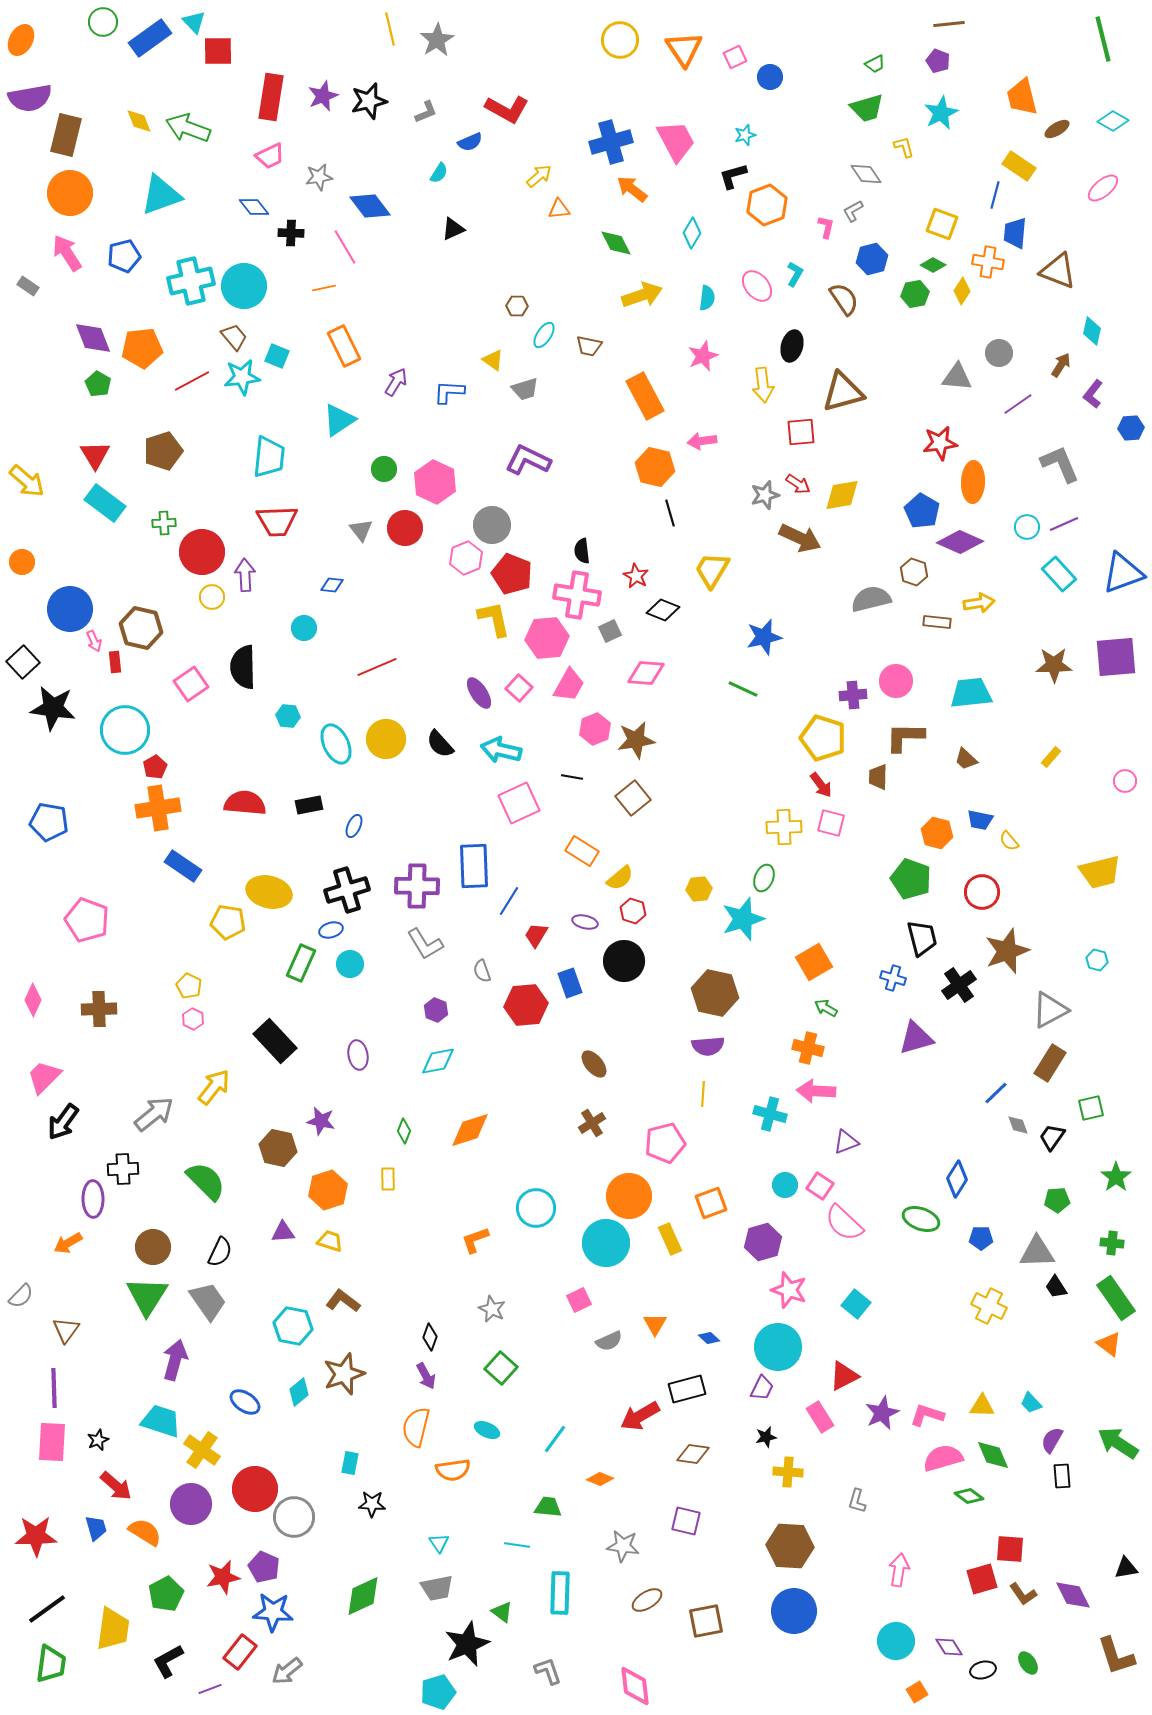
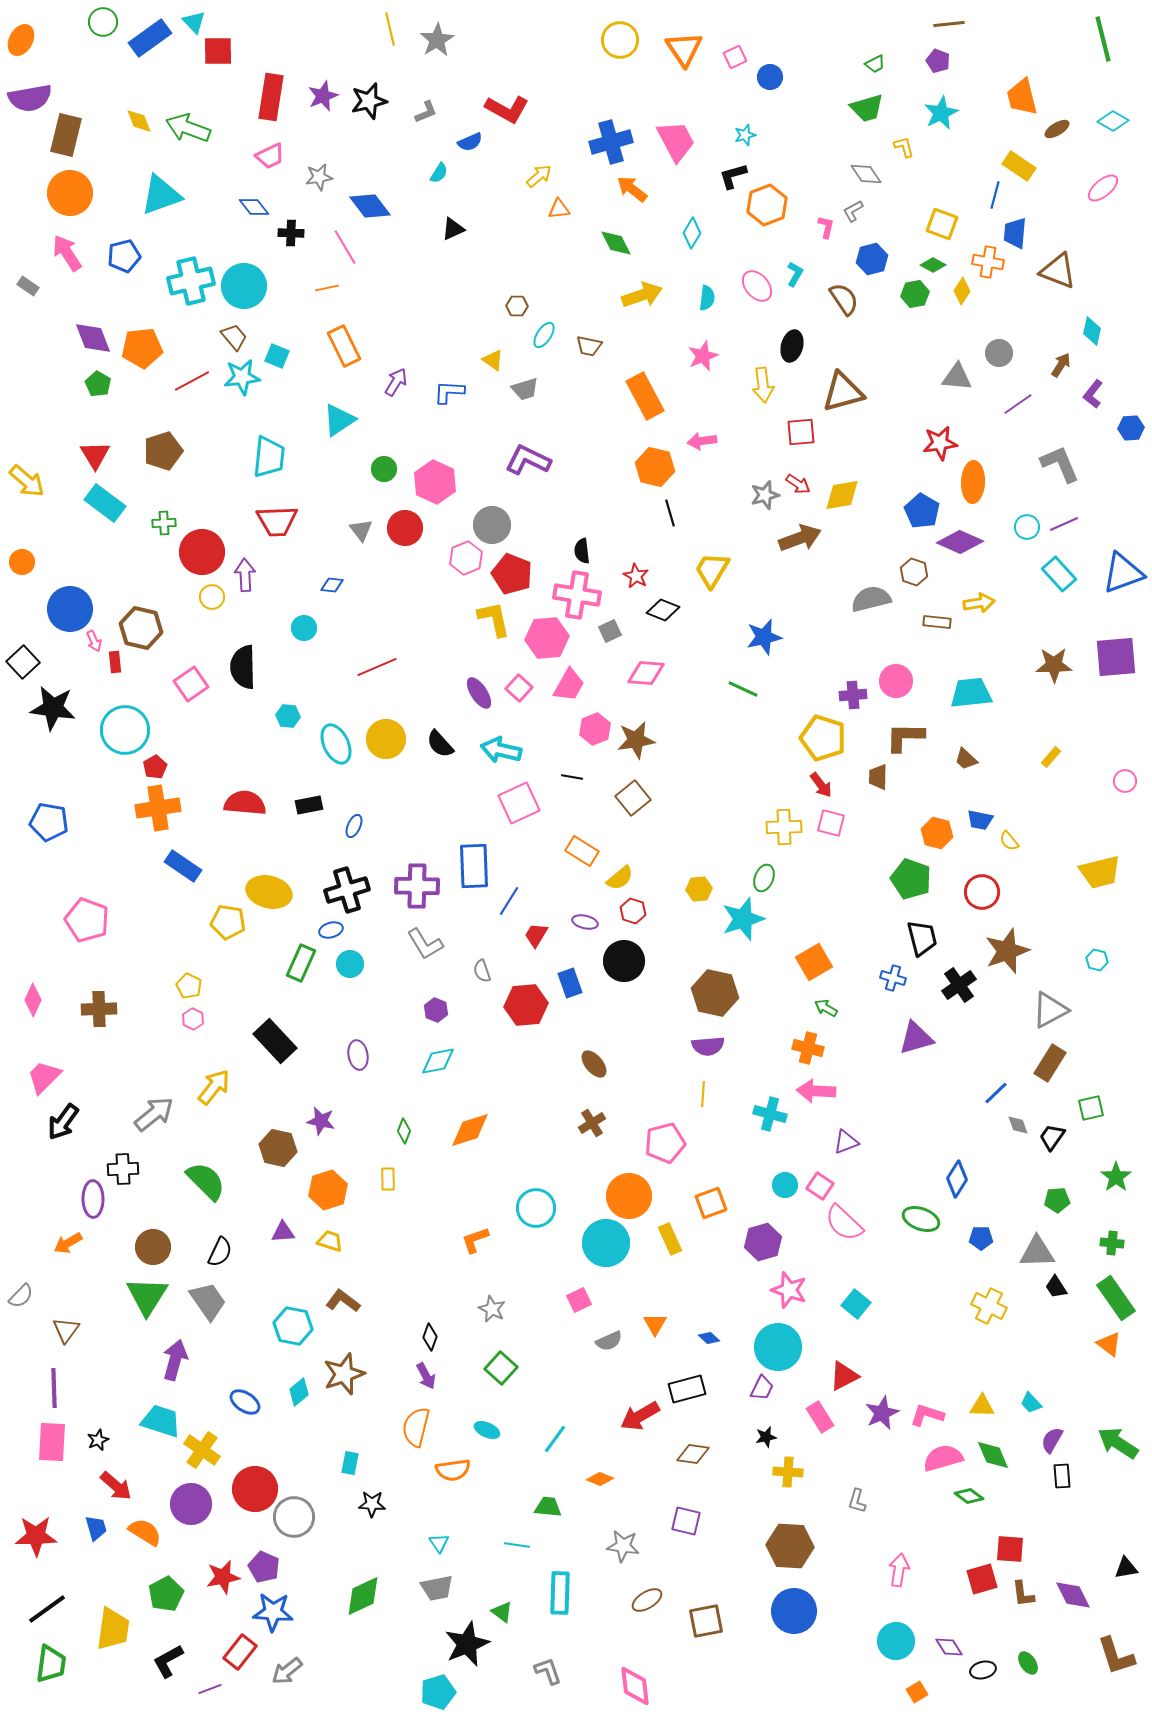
orange line at (324, 288): moved 3 px right
brown arrow at (800, 538): rotated 45 degrees counterclockwise
brown L-shape at (1023, 1594): rotated 28 degrees clockwise
